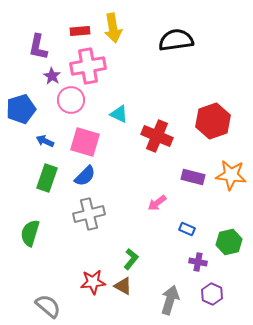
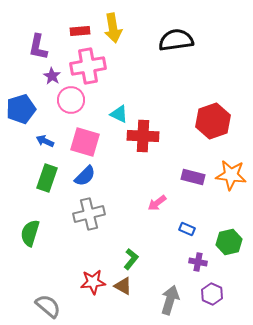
red cross: moved 14 px left; rotated 20 degrees counterclockwise
